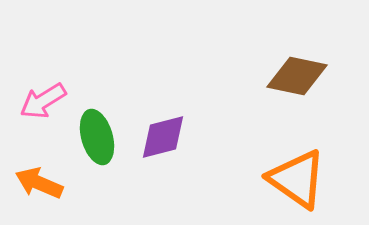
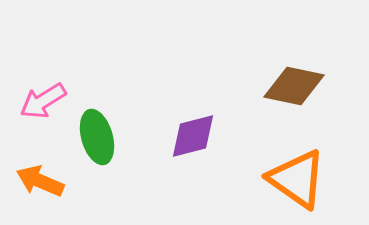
brown diamond: moved 3 px left, 10 px down
purple diamond: moved 30 px right, 1 px up
orange arrow: moved 1 px right, 2 px up
